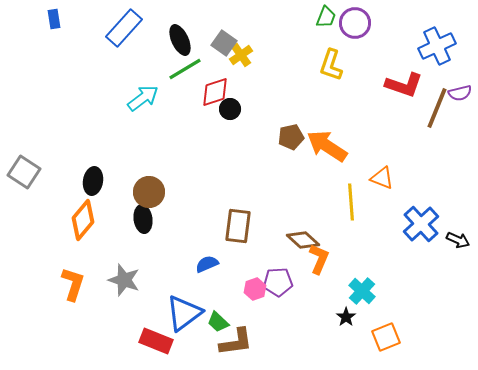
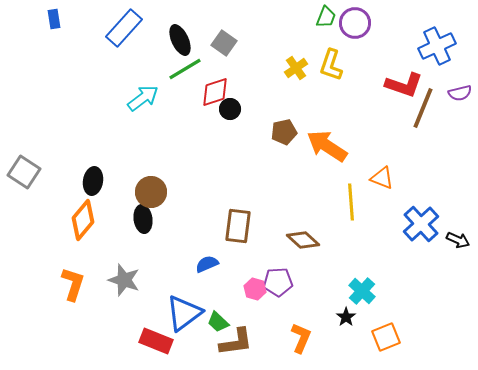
yellow cross at (241, 55): moved 55 px right, 13 px down
brown line at (437, 108): moved 14 px left
brown pentagon at (291, 137): moved 7 px left, 5 px up
brown circle at (149, 192): moved 2 px right
orange L-shape at (319, 259): moved 18 px left, 79 px down
pink hexagon at (255, 289): rotated 25 degrees counterclockwise
